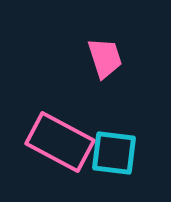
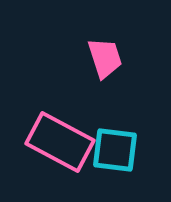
cyan square: moved 1 px right, 3 px up
